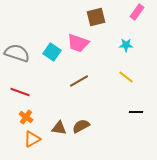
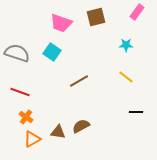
pink trapezoid: moved 17 px left, 20 px up
brown triangle: moved 1 px left, 4 px down
